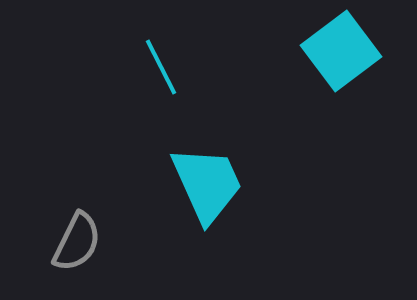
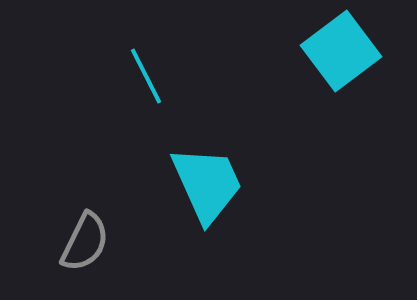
cyan line: moved 15 px left, 9 px down
gray semicircle: moved 8 px right
